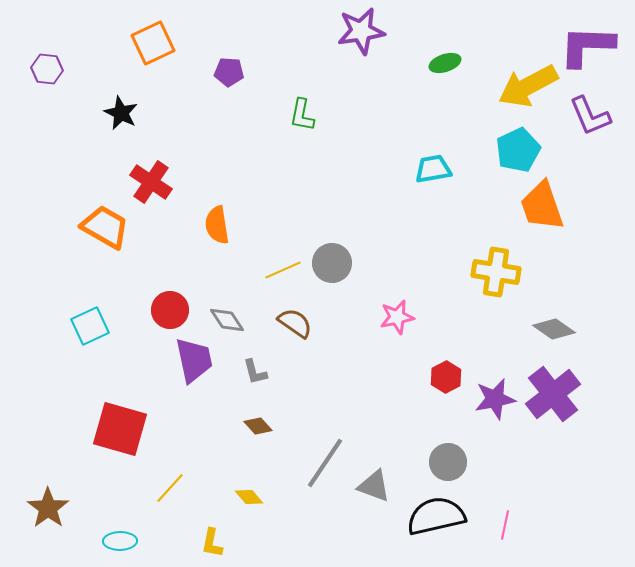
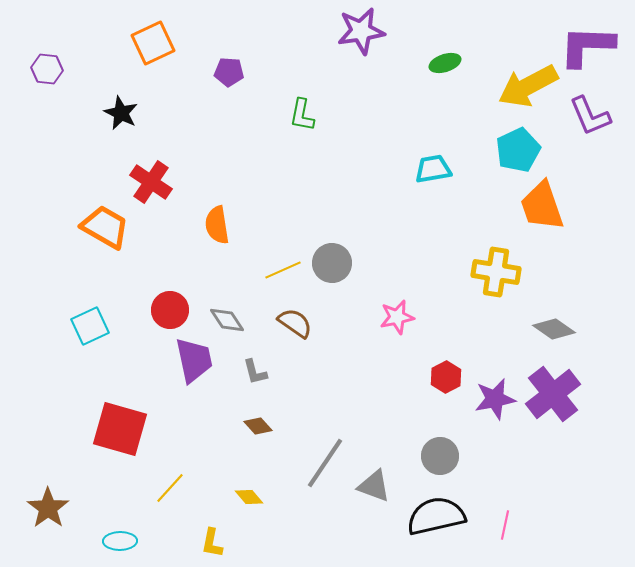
gray circle at (448, 462): moved 8 px left, 6 px up
